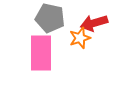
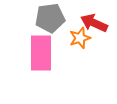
gray pentagon: rotated 20 degrees counterclockwise
red arrow: rotated 40 degrees clockwise
